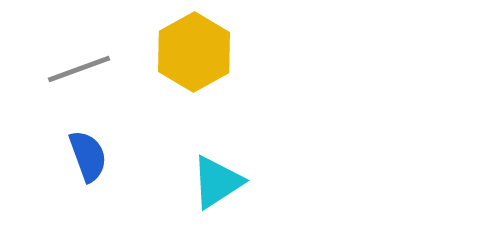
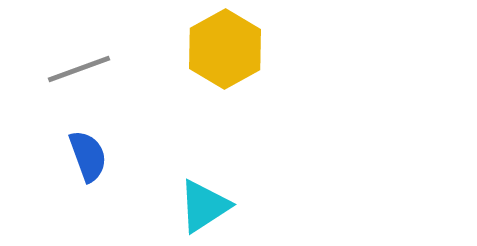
yellow hexagon: moved 31 px right, 3 px up
cyan triangle: moved 13 px left, 24 px down
